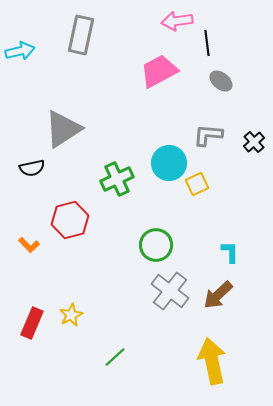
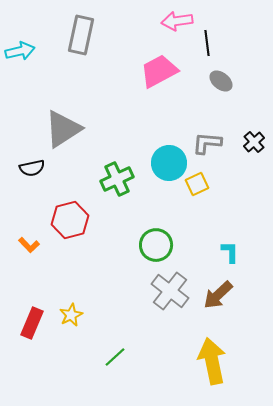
gray L-shape: moved 1 px left, 8 px down
